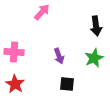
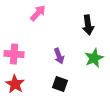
pink arrow: moved 4 px left, 1 px down
black arrow: moved 8 px left, 1 px up
pink cross: moved 2 px down
black square: moved 7 px left; rotated 14 degrees clockwise
